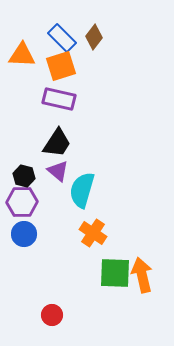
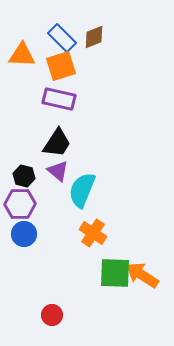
brown diamond: rotated 30 degrees clockwise
cyan semicircle: rotated 6 degrees clockwise
purple hexagon: moved 2 px left, 2 px down
orange arrow: rotated 44 degrees counterclockwise
